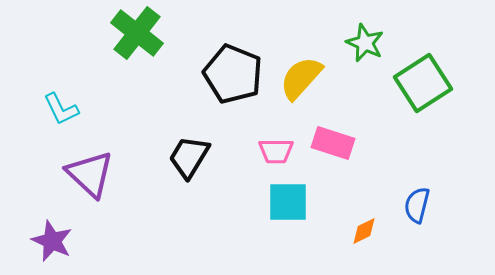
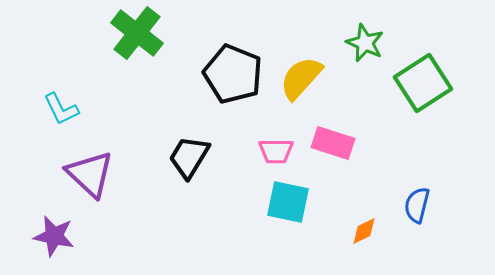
cyan square: rotated 12 degrees clockwise
purple star: moved 2 px right, 5 px up; rotated 12 degrees counterclockwise
